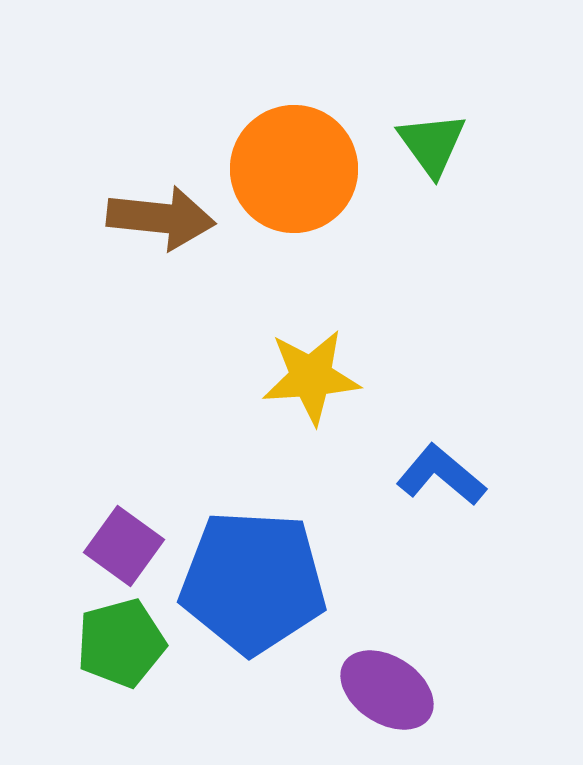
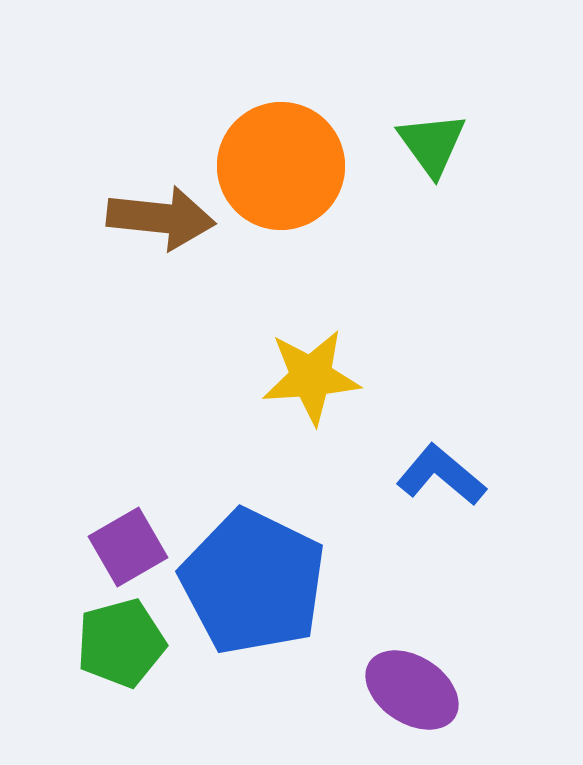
orange circle: moved 13 px left, 3 px up
purple square: moved 4 px right, 1 px down; rotated 24 degrees clockwise
blue pentagon: rotated 23 degrees clockwise
purple ellipse: moved 25 px right
